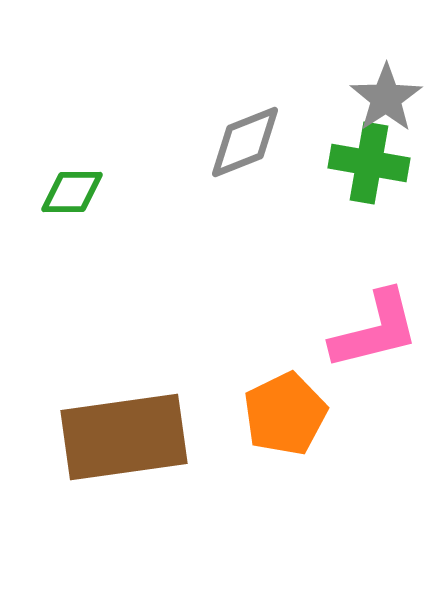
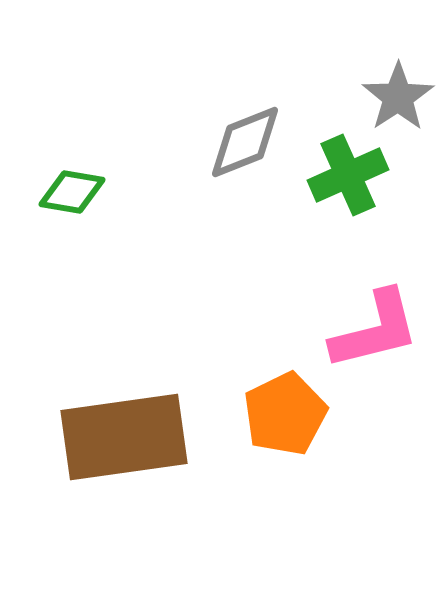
gray star: moved 12 px right, 1 px up
green cross: moved 21 px left, 12 px down; rotated 34 degrees counterclockwise
green diamond: rotated 10 degrees clockwise
